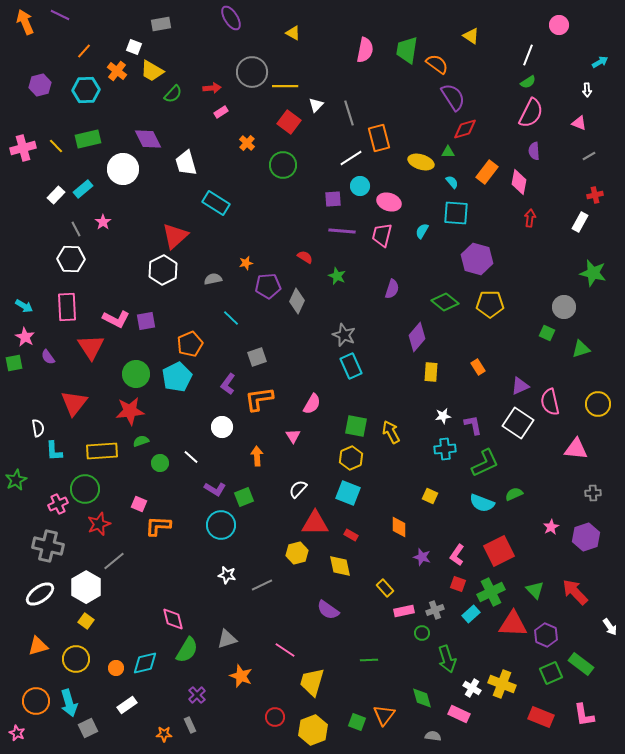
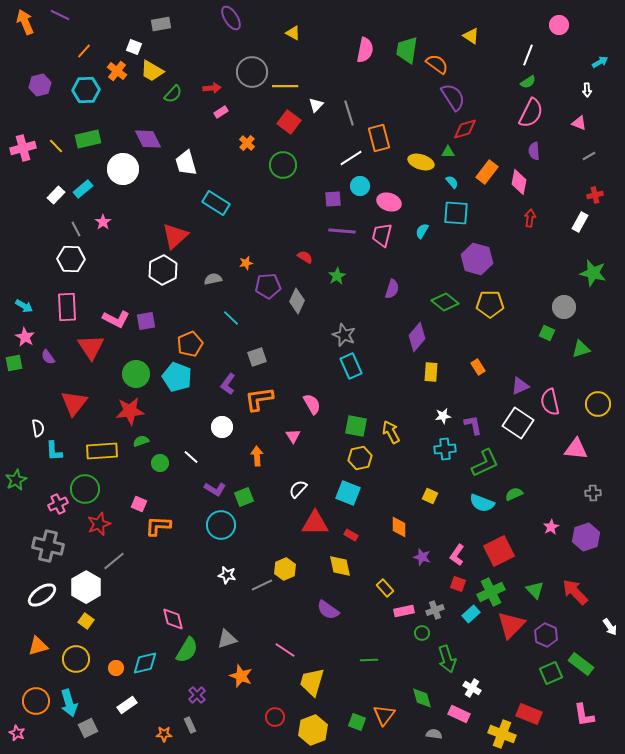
green star at (337, 276): rotated 18 degrees clockwise
cyan pentagon at (177, 377): rotated 24 degrees counterclockwise
pink semicircle at (312, 404): rotated 60 degrees counterclockwise
yellow hexagon at (351, 458): moved 9 px right; rotated 10 degrees clockwise
yellow hexagon at (297, 553): moved 12 px left, 16 px down; rotated 10 degrees counterclockwise
white ellipse at (40, 594): moved 2 px right, 1 px down
red triangle at (513, 624): moved 2 px left, 1 px down; rotated 48 degrees counterclockwise
yellow cross at (502, 684): moved 50 px down
red rectangle at (541, 717): moved 12 px left, 3 px up
gray semicircle at (433, 736): moved 1 px right, 2 px up
